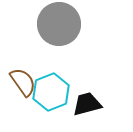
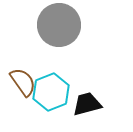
gray circle: moved 1 px down
